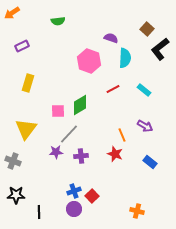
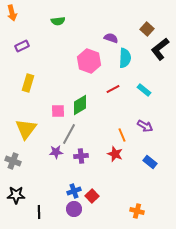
orange arrow: rotated 70 degrees counterclockwise
gray line: rotated 15 degrees counterclockwise
